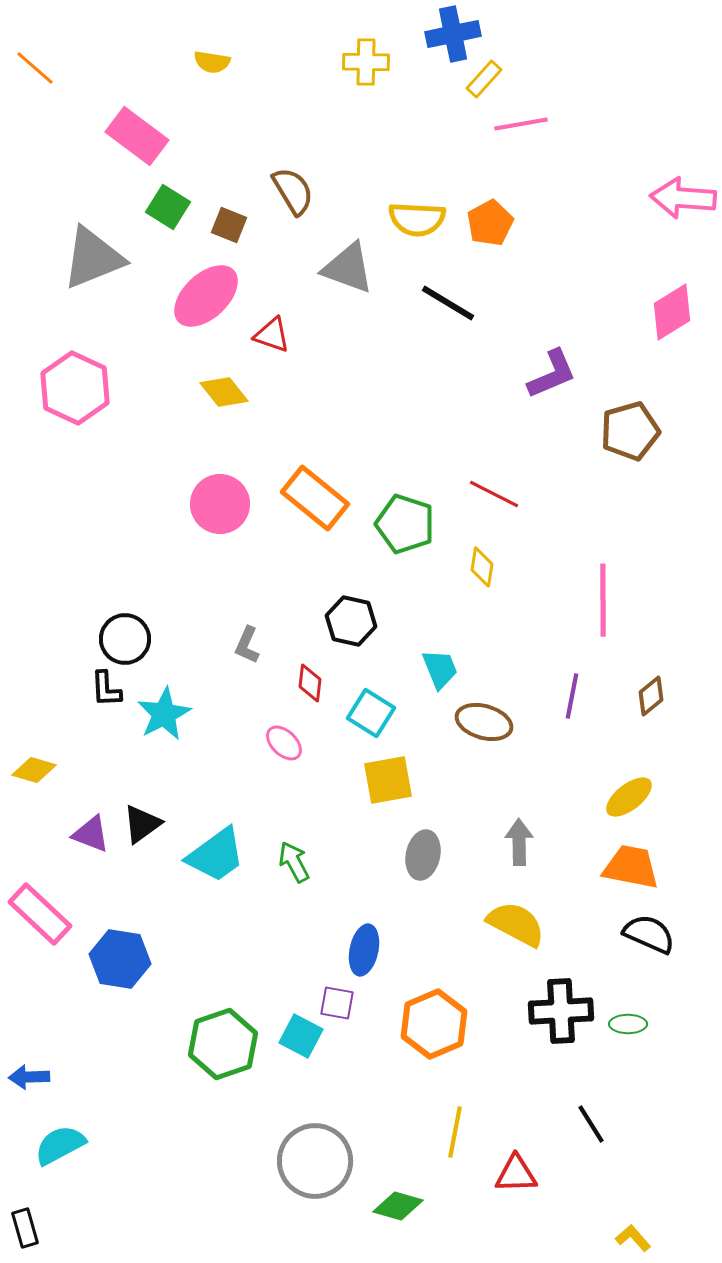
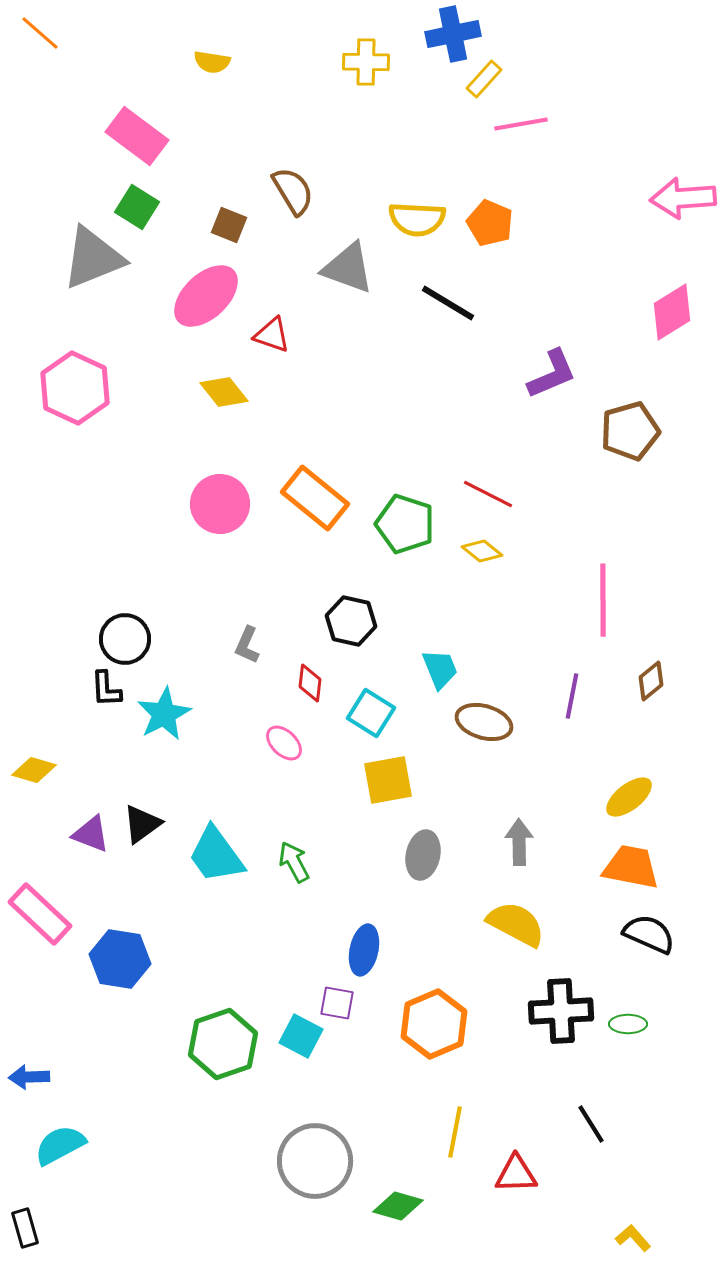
orange line at (35, 68): moved 5 px right, 35 px up
pink arrow at (683, 198): rotated 8 degrees counterclockwise
green square at (168, 207): moved 31 px left
orange pentagon at (490, 223): rotated 21 degrees counterclockwise
red line at (494, 494): moved 6 px left
yellow diamond at (482, 567): moved 16 px up; rotated 60 degrees counterclockwise
brown diamond at (651, 696): moved 15 px up
cyan trapezoid at (216, 855): rotated 90 degrees clockwise
